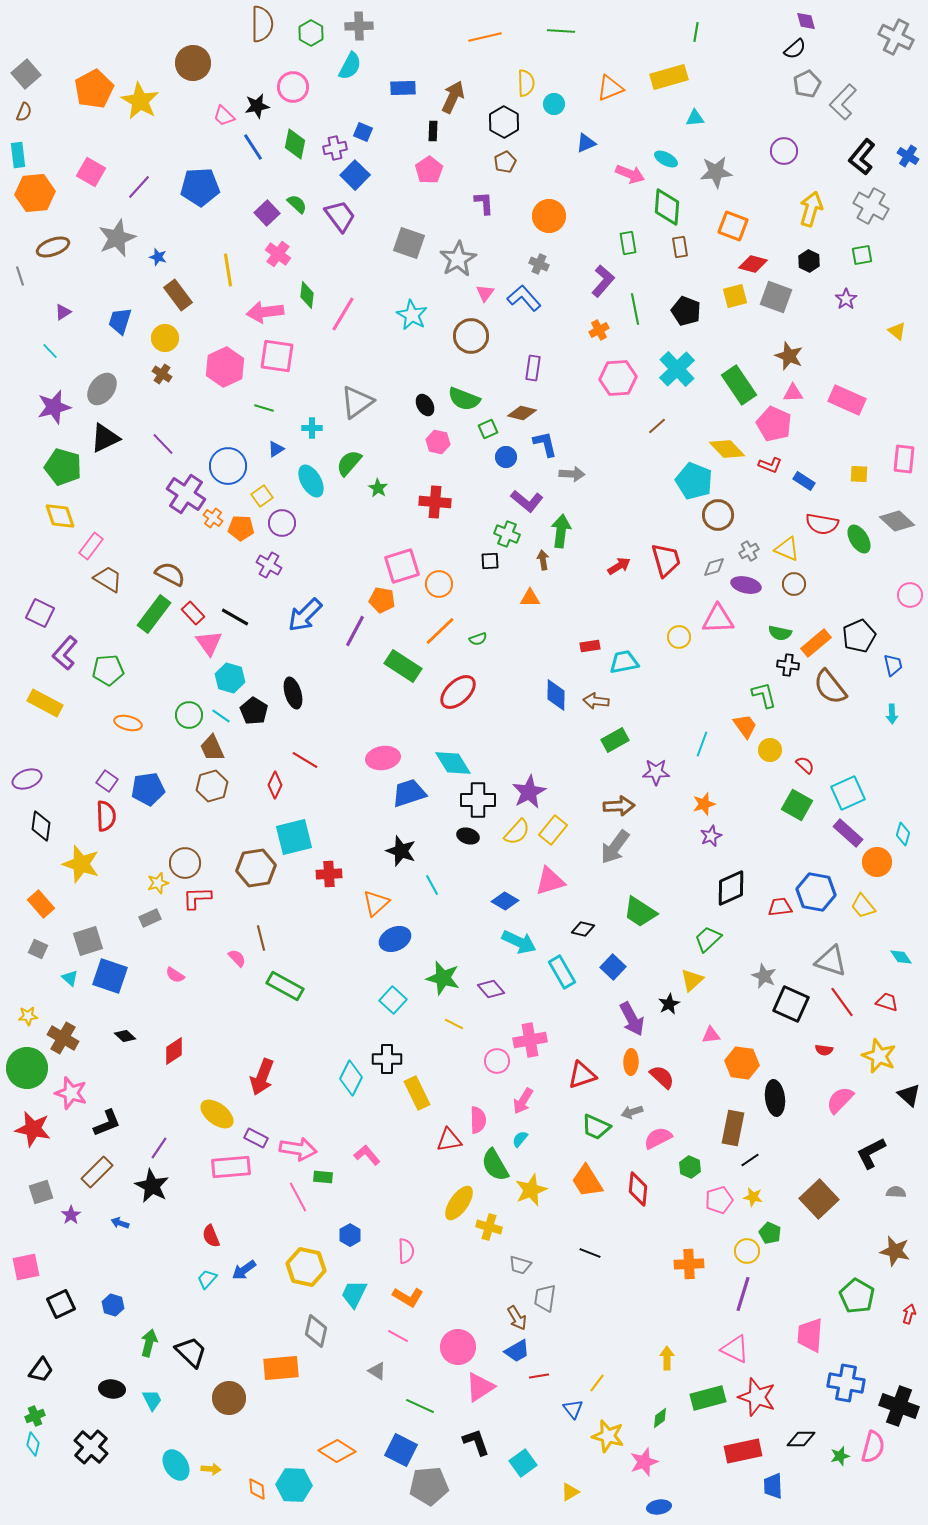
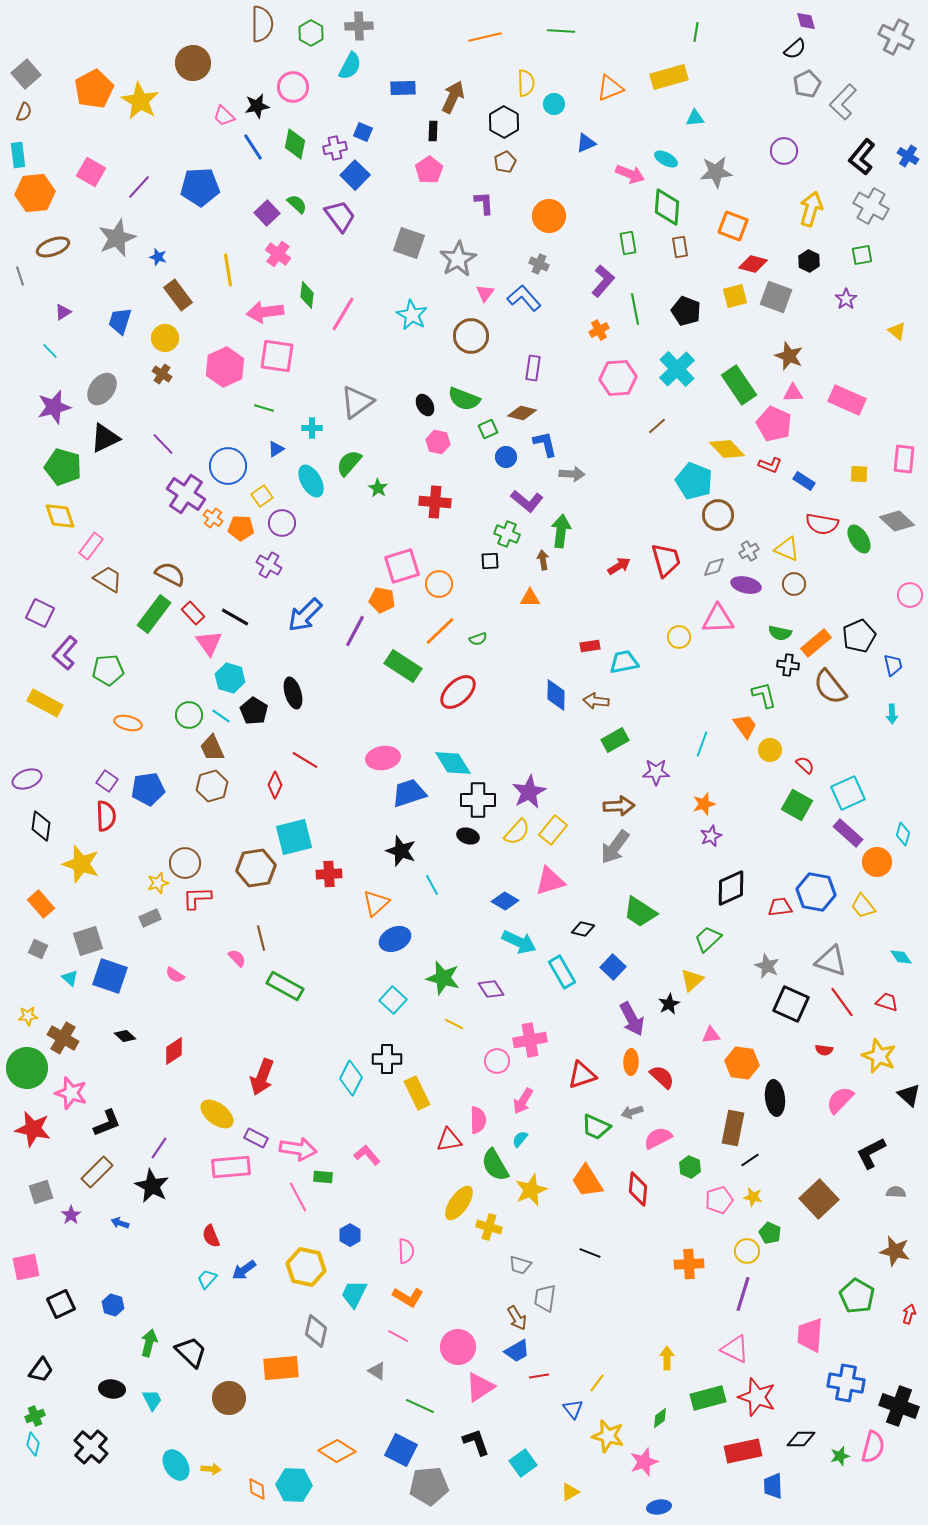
gray star at (764, 976): moved 3 px right, 10 px up
purple diamond at (491, 989): rotated 8 degrees clockwise
